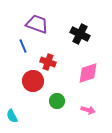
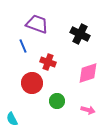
red circle: moved 1 px left, 2 px down
cyan semicircle: moved 3 px down
